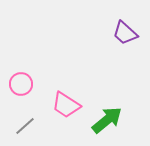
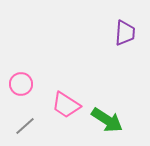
purple trapezoid: rotated 128 degrees counterclockwise
green arrow: rotated 72 degrees clockwise
